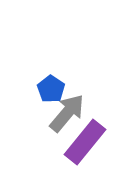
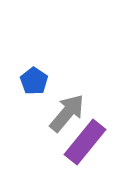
blue pentagon: moved 17 px left, 8 px up
